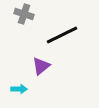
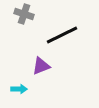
purple triangle: rotated 18 degrees clockwise
